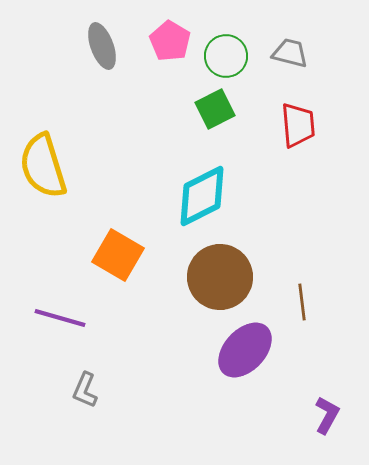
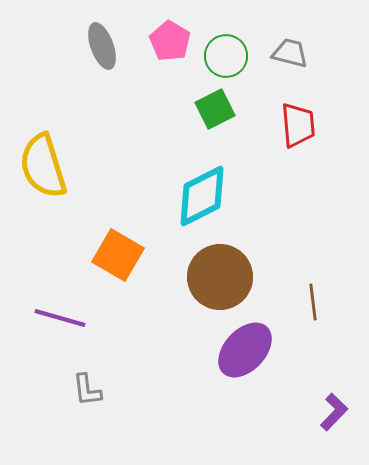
brown line: moved 11 px right
gray L-shape: moved 2 px right; rotated 30 degrees counterclockwise
purple L-shape: moved 7 px right, 3 px up; rotated 15 degrees clockwise
